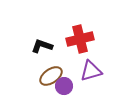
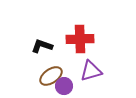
red cross: rotated 12 degrees clockwise
